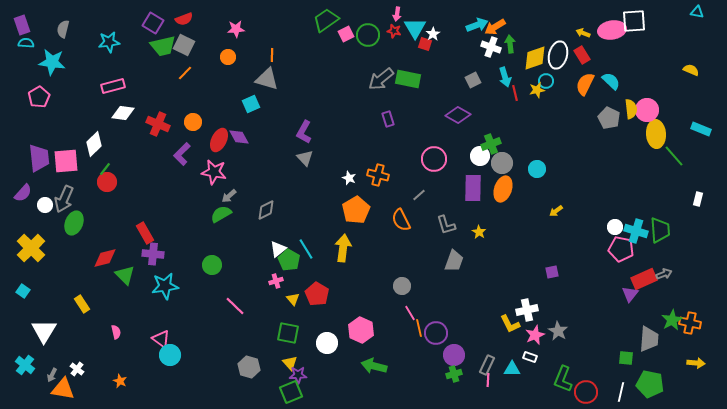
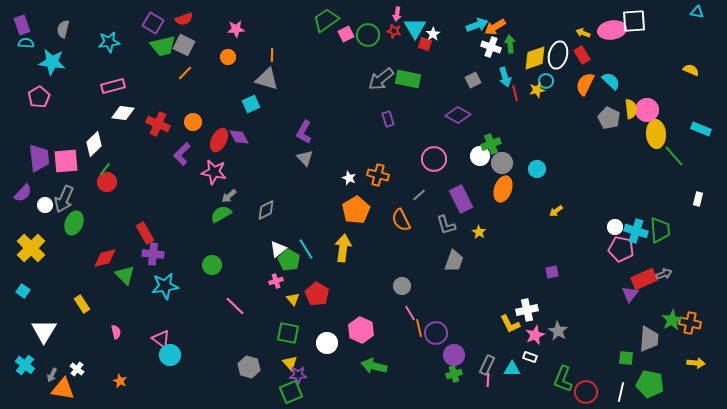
purple rectangle at (473, 188): moved 12 px left, 11 px down; rotated 28 degrees counterclockwise
